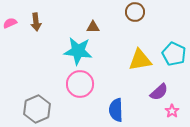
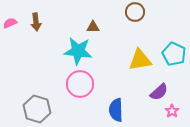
gray hexagon: rotated 20 degrees counterclockwise
